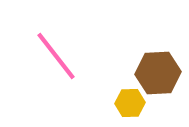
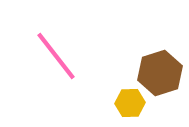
brown hexagon: moved 2 px right; rotated 15 degrees counterclockwise
